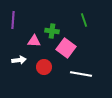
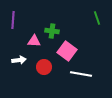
green line: moved 13 px right, 2 px up
pink square: moved 1 px right, 3 px down
